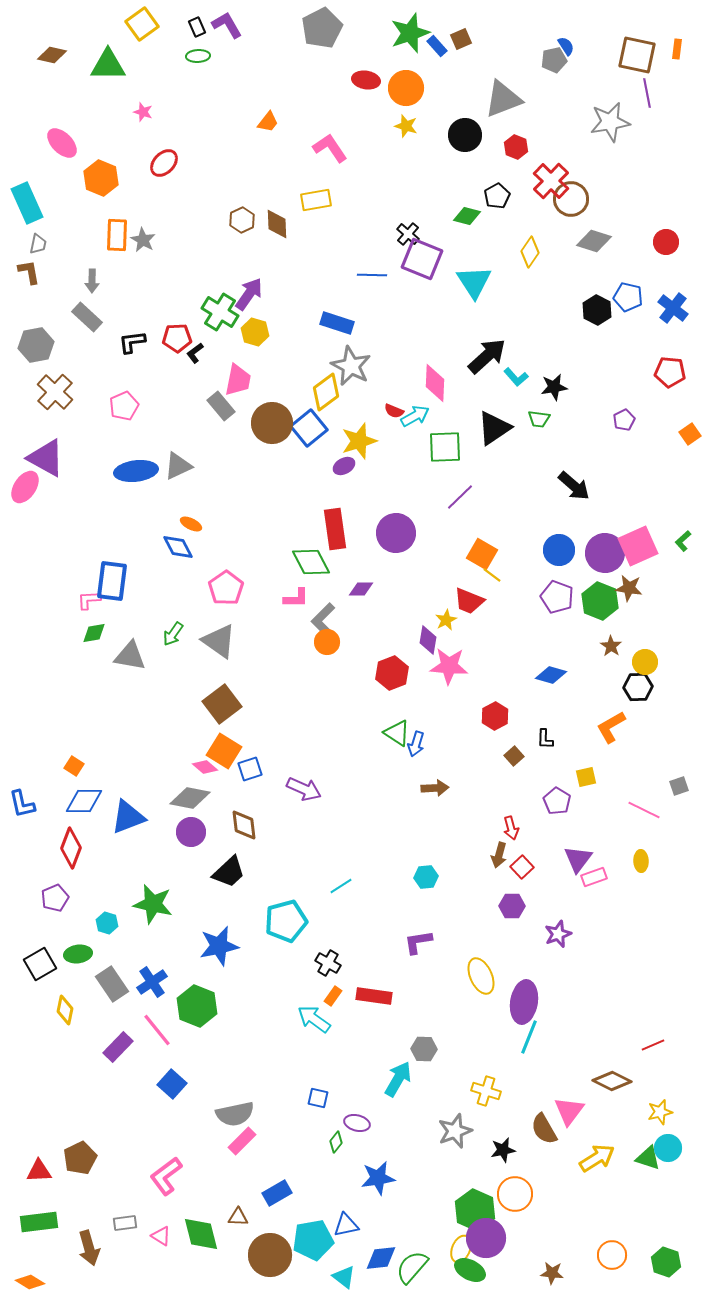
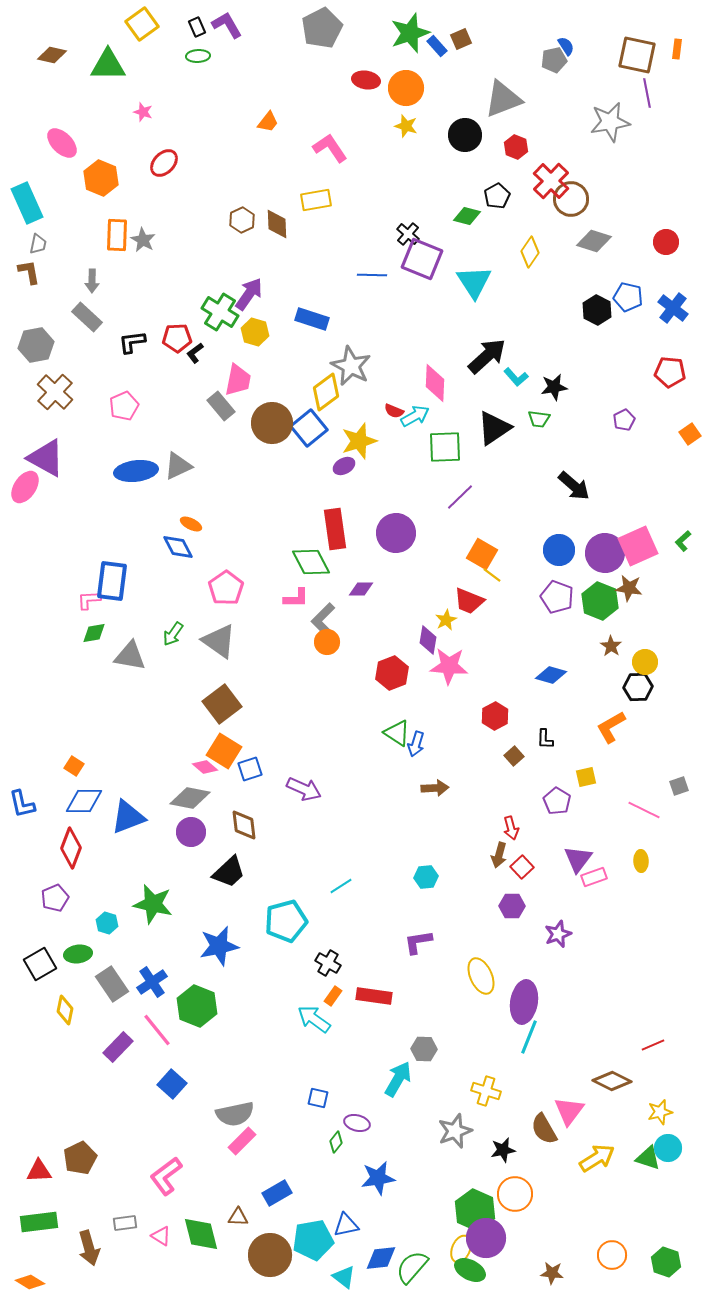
blue rectangle at (337, 323): moved 25 px left, 4 px up
